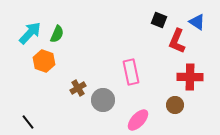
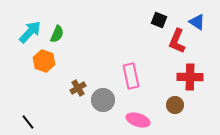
cyan arrow: moved 1 px up
pink rectangle: moved 4 px down
pink ellipse: rotated 65 degrees clockwise
